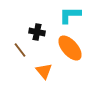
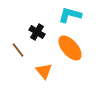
cyan L-shape: rotated 15 degrees clockwise
black cross: rotated 21 degrees clockwise
brown line: moved 2 px left
